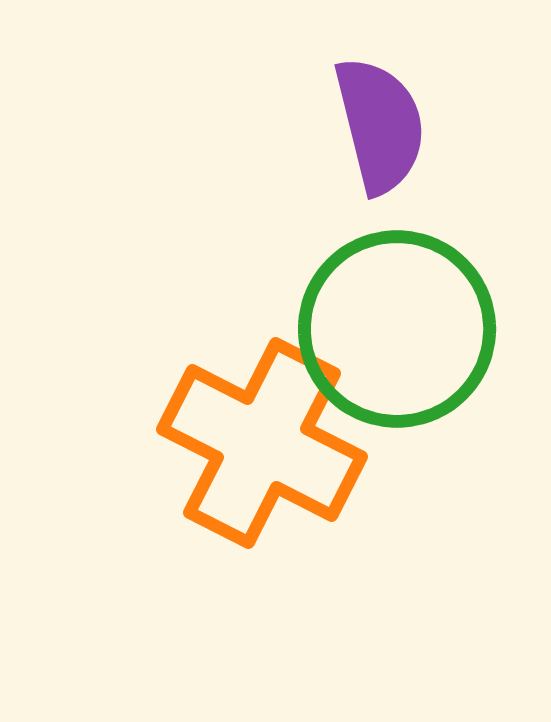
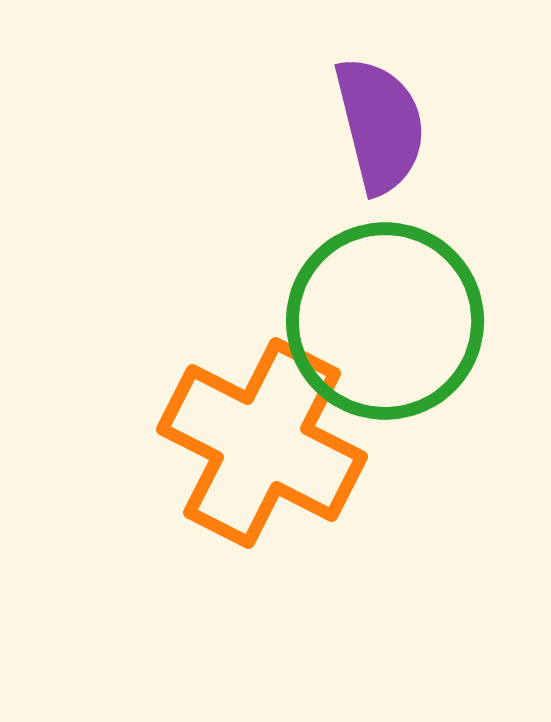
green circle: moved 12 px left, 8 px up
